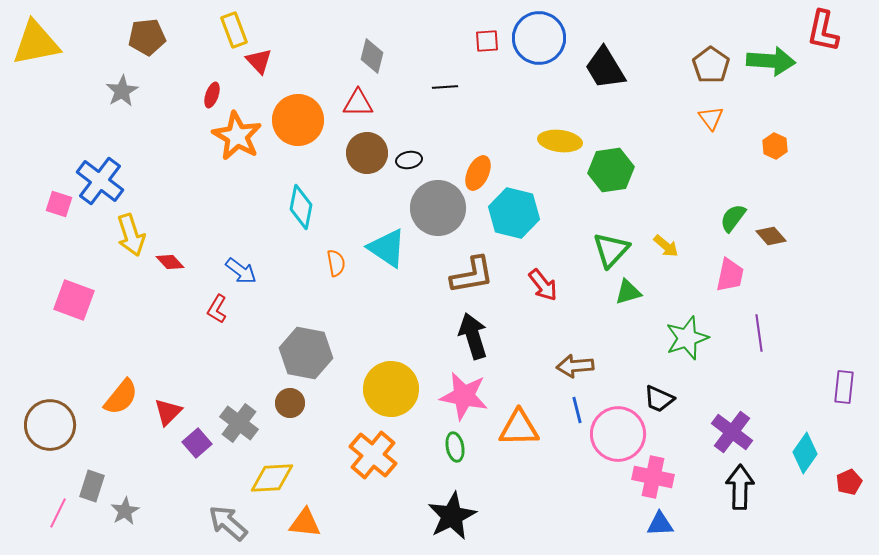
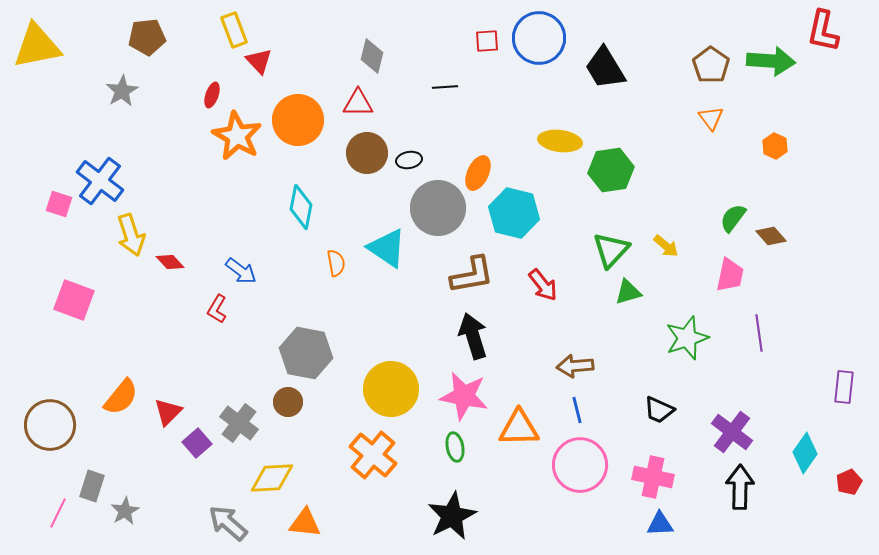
yellow triangle at (36, 43): moved 1 px right, 3 px down
black trapezoid at (659, 399): moved 11 px down
brown circle at (290, 403): moved 2 px left, 1 px up
pink circle at (618, 434): moved 38 px left, 31 px down
